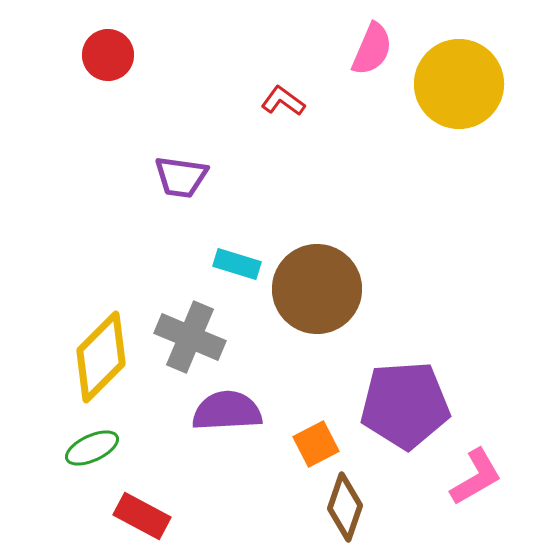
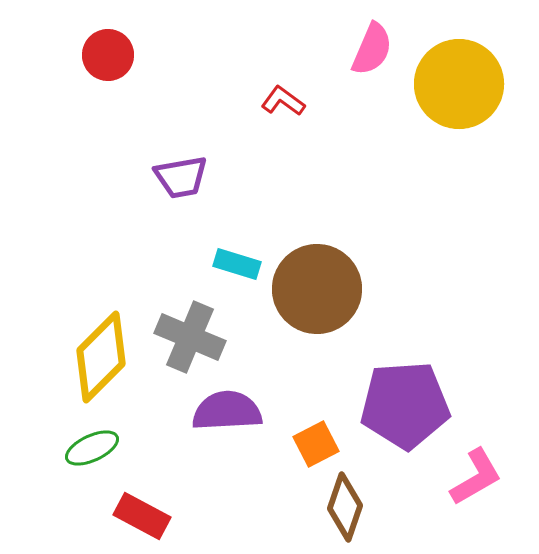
purple trapezoid: rotated 18 degrees counterclockwise
